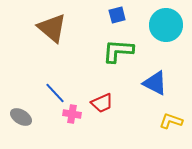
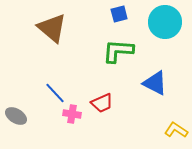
blue square: moved 2 px right, 1 px up
cyan circle: moved 1 px left, 3 px up
gray ellipse: moved 5 px left, 1 px up
yellow L-shape: moved 5 px right, 9 px down; rotated 15 degrees clockwise
